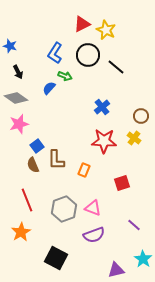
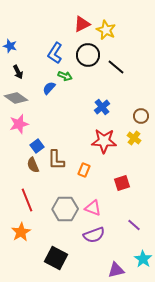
gray hexagon: moved 1 px right; rotated 20 degrees clockwise
